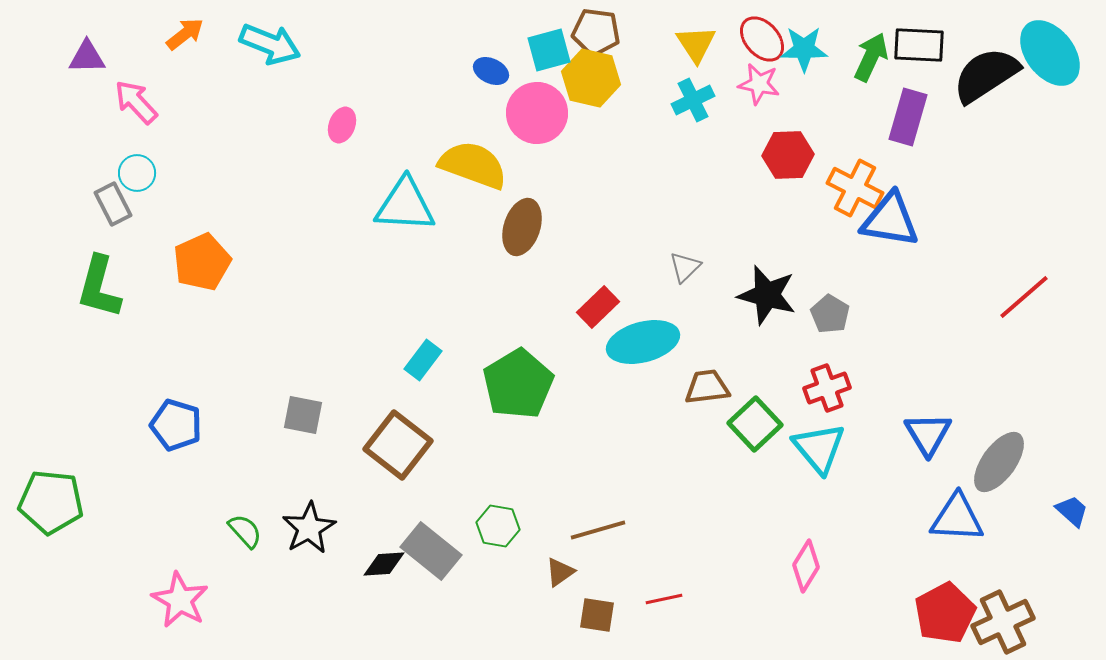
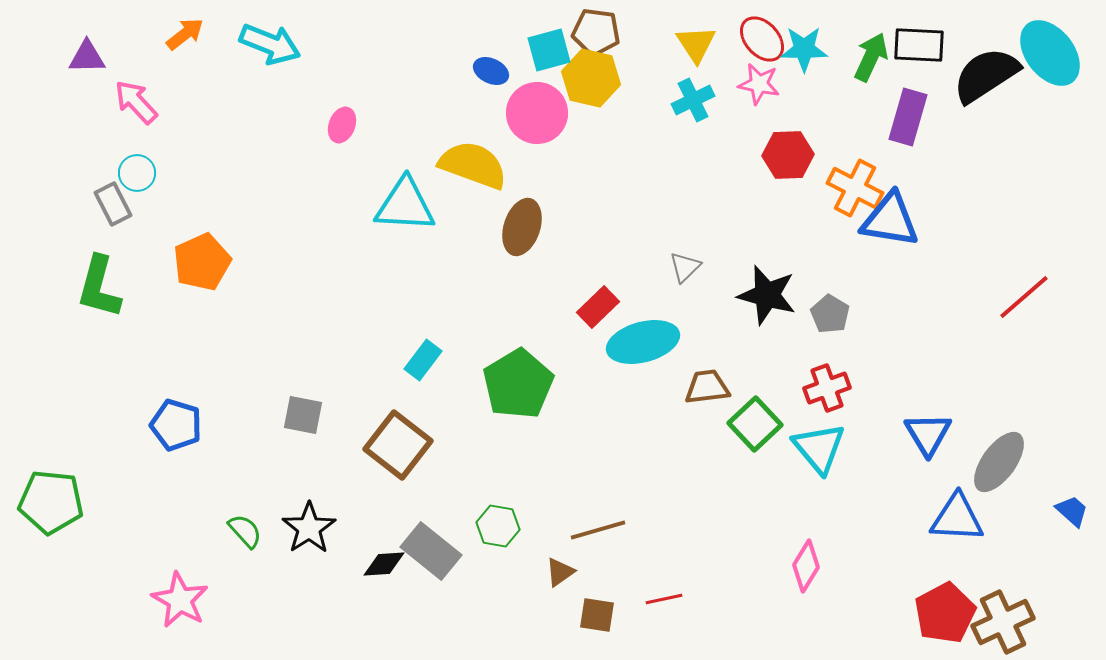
black star at (309, 528): rotated 4 degrees counterclockwise
